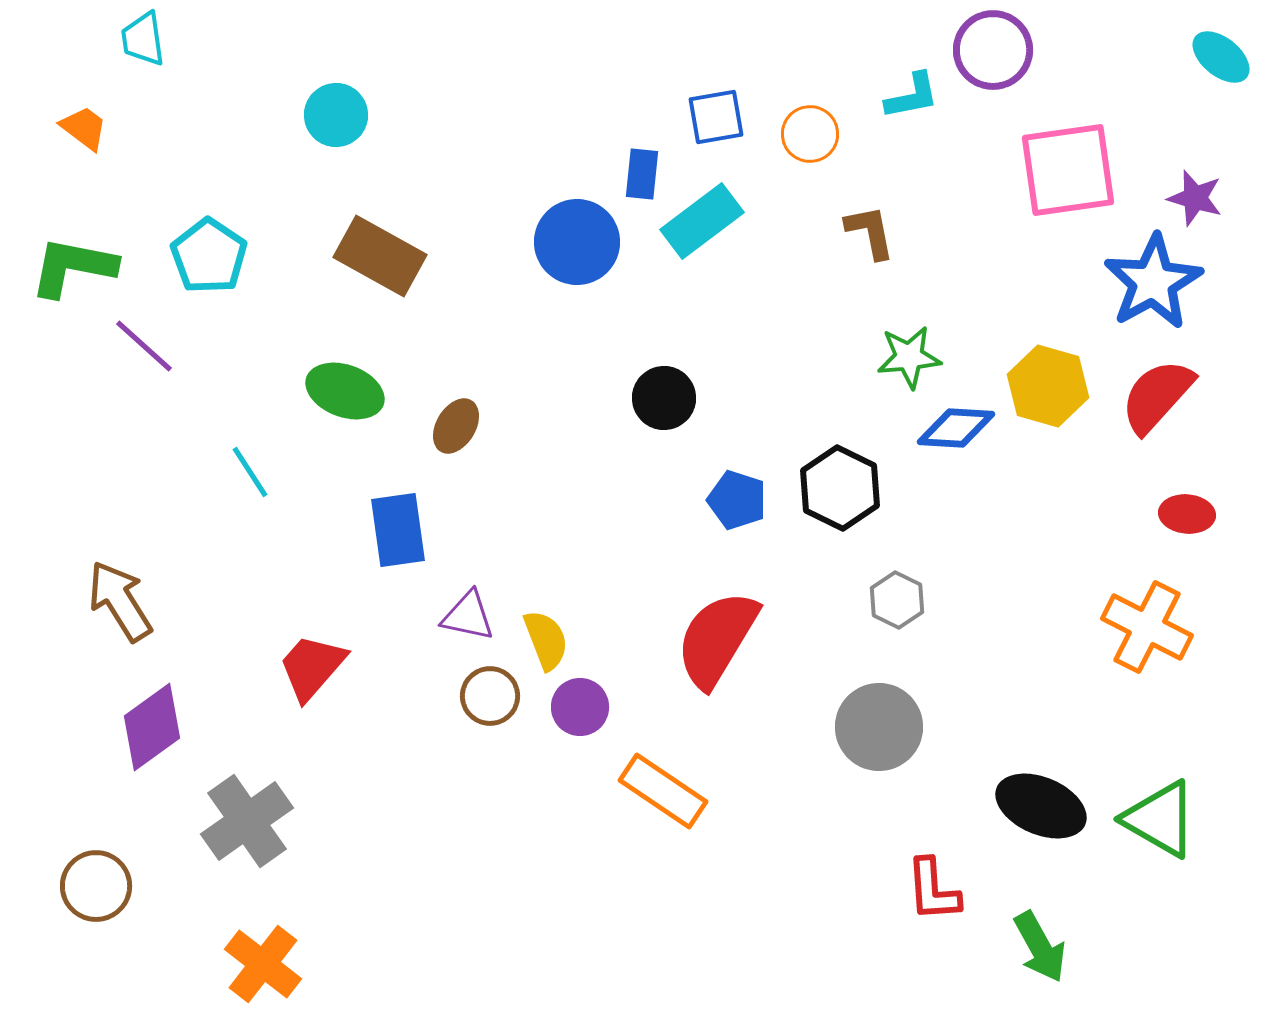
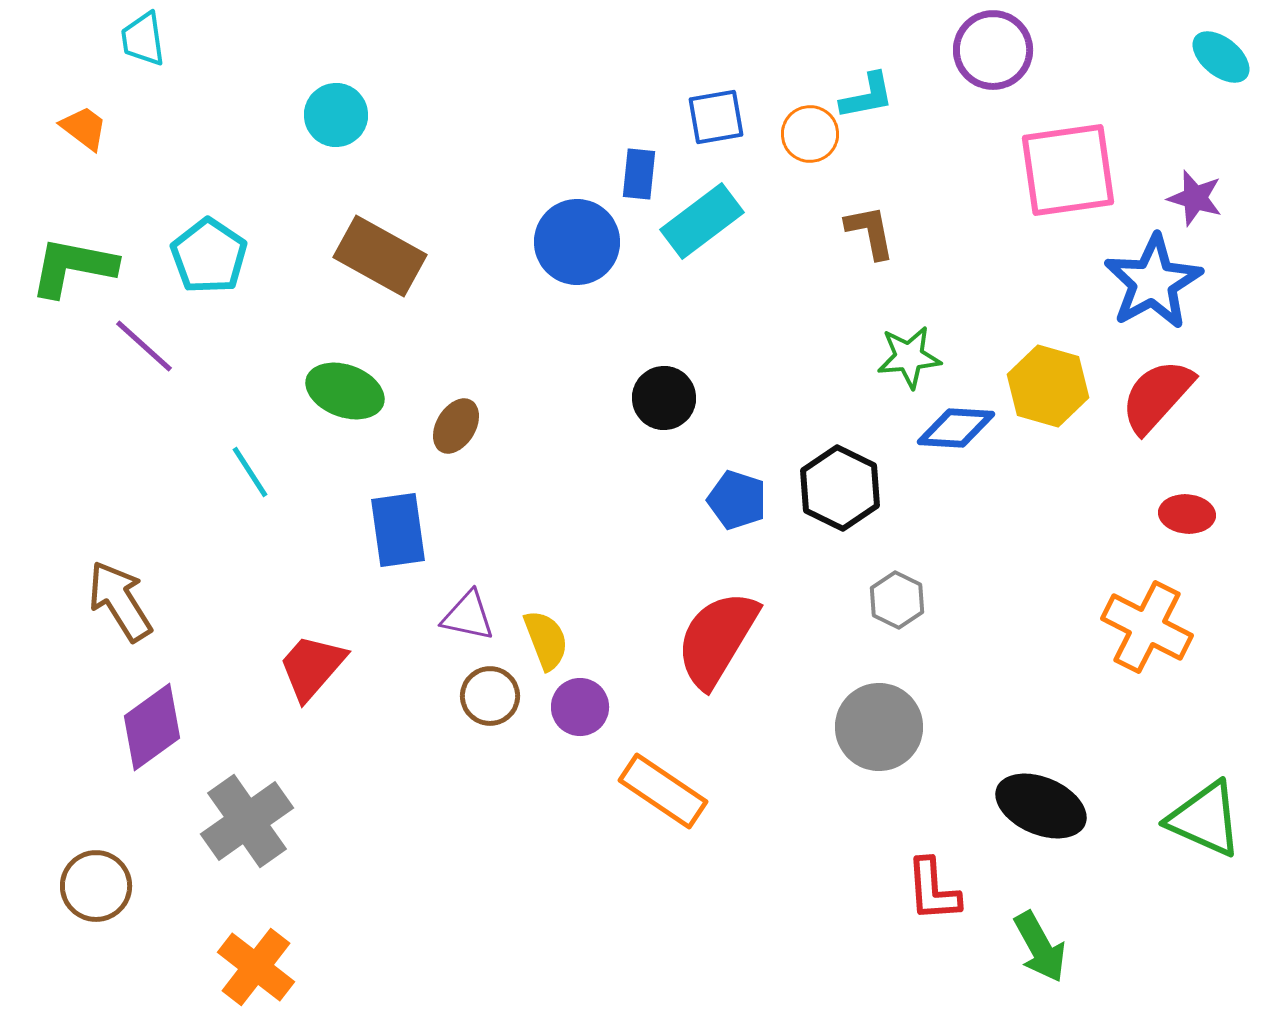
cyan L-shape at (912, 96): moved 45 px left
blue rectangle at (642, 174): moved 3 px left
green triangle at (1160, 819): moved 45 px right; rotated 6 degrees counterclockwise
orange cross at (263, 964): moved 7 px left, 3 px down
